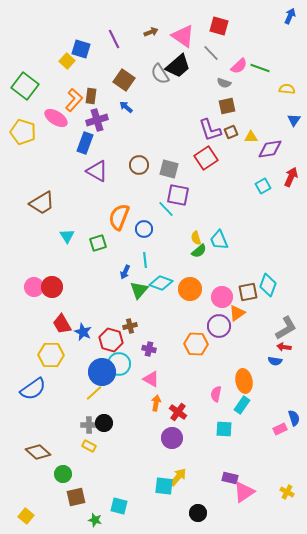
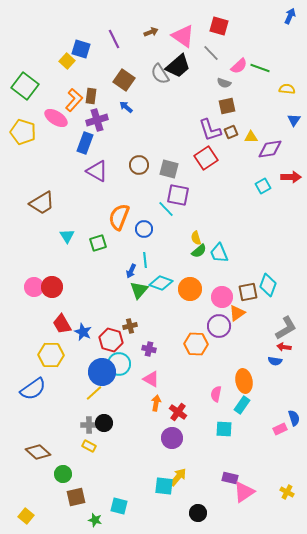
red arrow at (291, 177): rotated 66 degrees clockwise
cyan trapezoid at (219, 240): moved 13 px down
blue arrow at (125, 272): moved 6 px right, 1 px up
